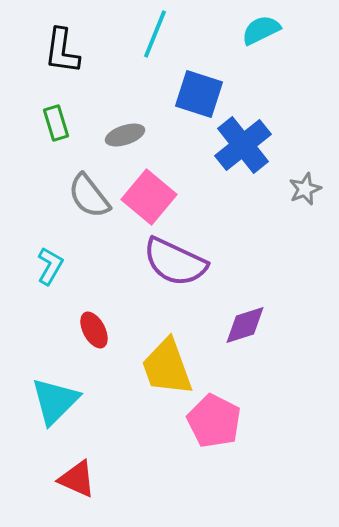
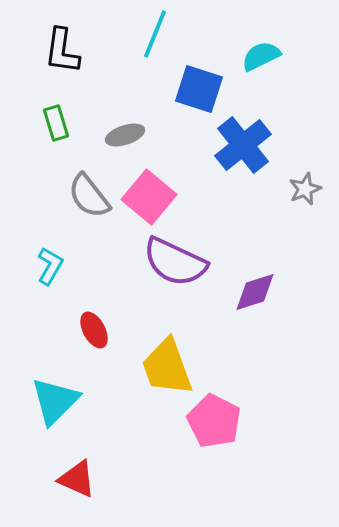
cyan semicircle: moved 26 px down
blue square: moved 5 px up
purple diamond: moved 10 px right, 33 px up
